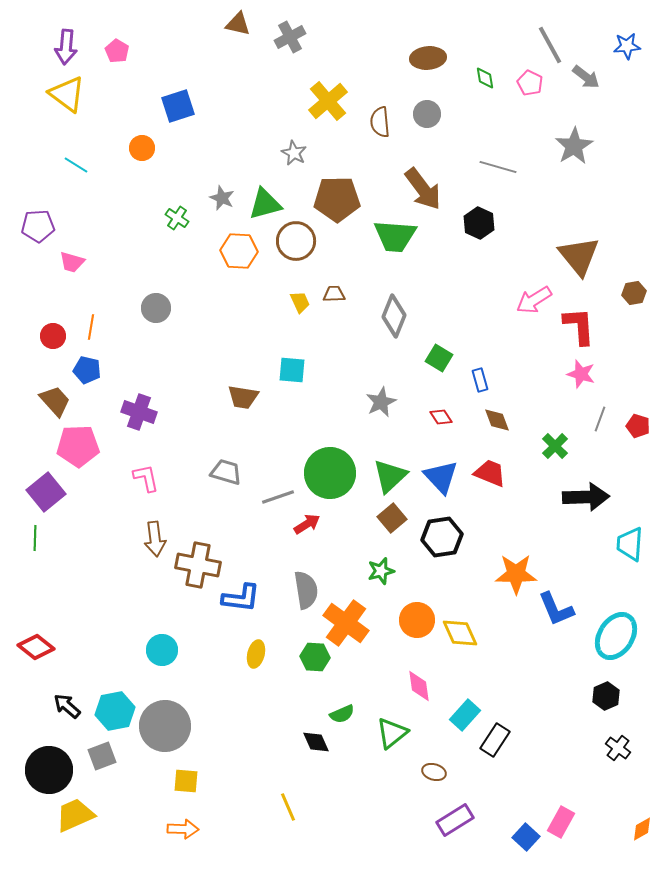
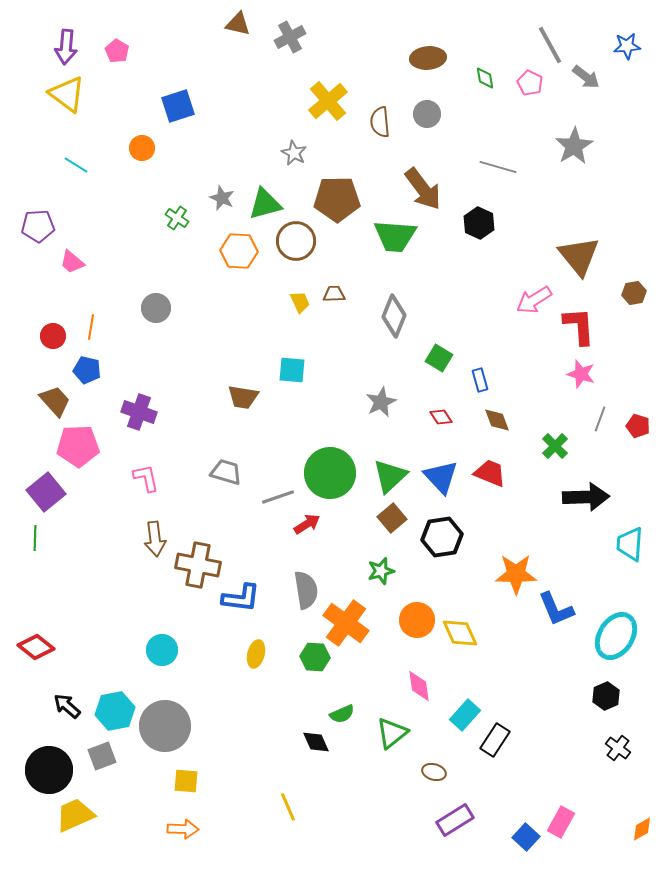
pink trapezoid at (72, 262): rotated 24 degrees clockwise
